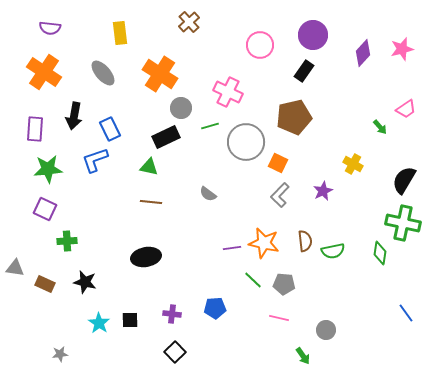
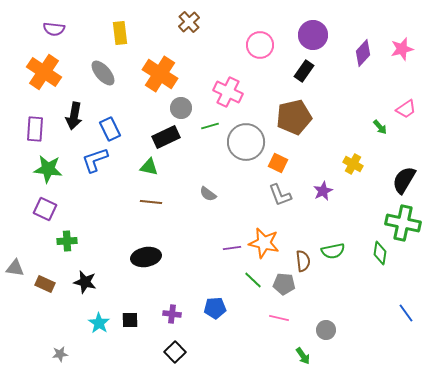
purple semicircle at (50, 28): moved 4 px right, 1 px down
green star at (48, 169): rotated 12 degrees clockwise
gray L-shape at (280, 195): rotated 65 degrees counterclockwise
brown semicircle at (305, 241): moved 2 px left, 20 px down
